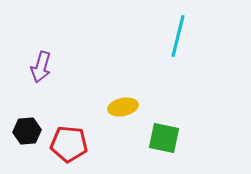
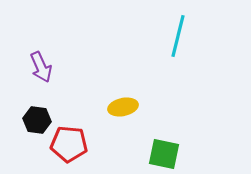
purple arrow: rotated 40 degrees counterclockwise
black hexagon: moved 10 px right, 11 px up; rotated 12 degrees clockwise
green square: moved 16 px down
